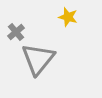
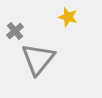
gray cross: moved 1 px left, 1 px up
